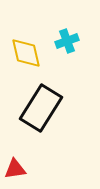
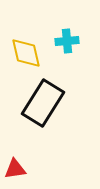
cyan cross: rotated 15 degrees clockwise
black rectangle: moved 2 px right, 5 px up
